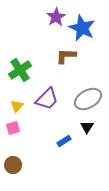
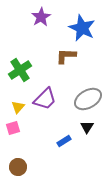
purple star: moved 15 px left
purple trapezoid: moved 2 px left
yellow triangle: moved 1 px right, 1 px down
brown circle: moved 5 px right, 2 px down
